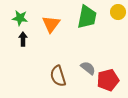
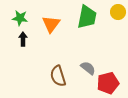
red pentagon: moved 3 px down
